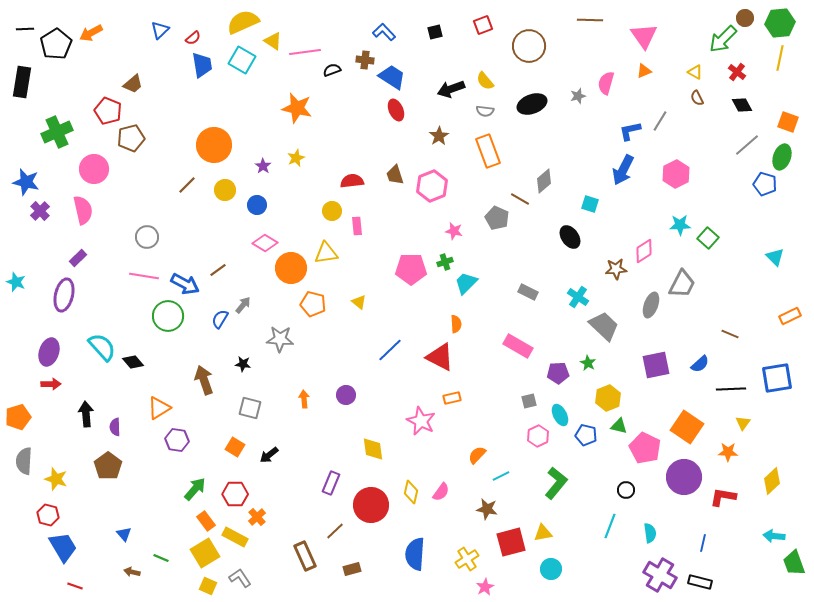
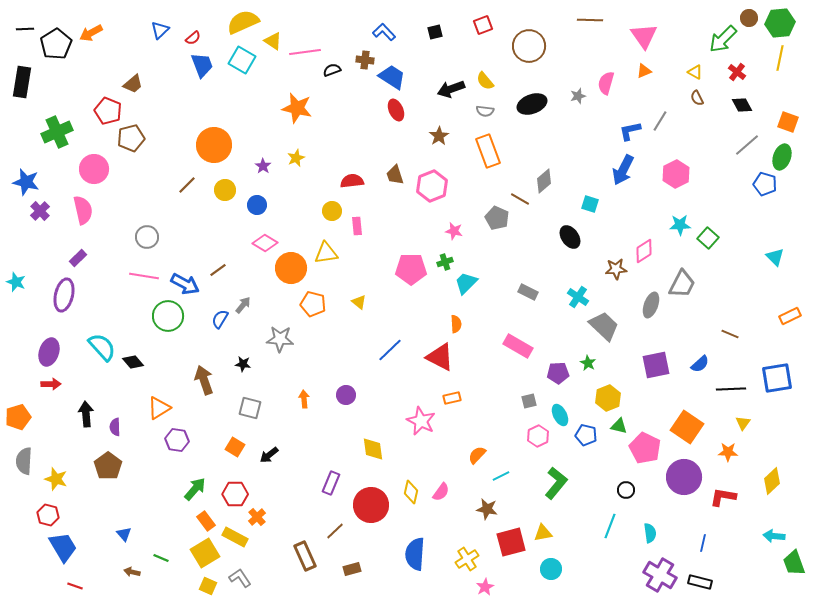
brown circle at (745, 18): moved 4 px right
blue trapezoid at (202, 65): rotated 12 degrees counterclockwise
